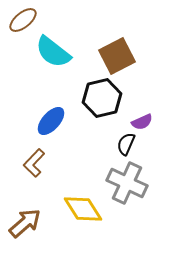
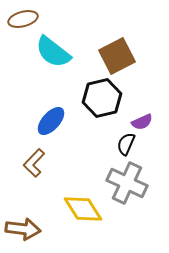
brown ellipse: moved 1 px up; rotated 24 degrees clockwise
brown arrow: moved 2 px left, 6 px down; rotated 48 degrees clockwise
